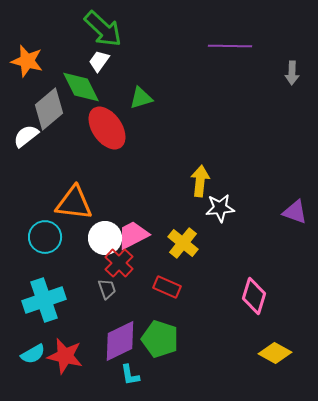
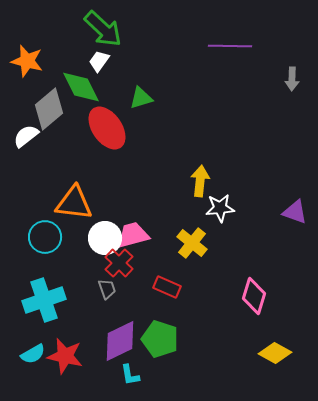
gray arrow: moved 6 px down
pink trapezoid: rotated 12 degrees clockwise
yellow cross: moved 9 px right
